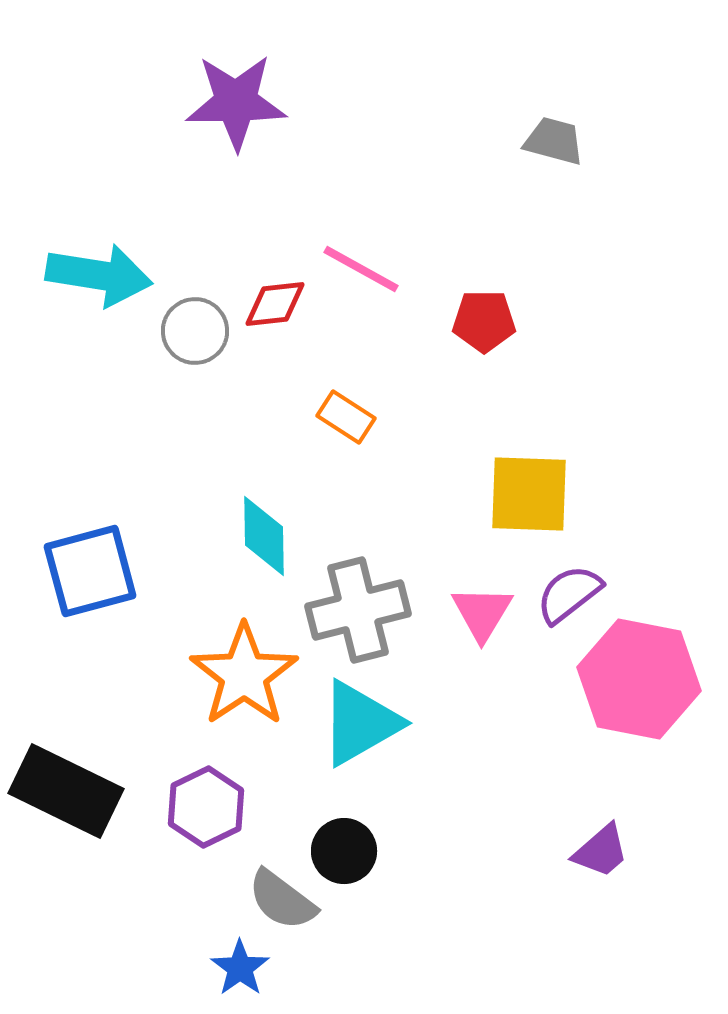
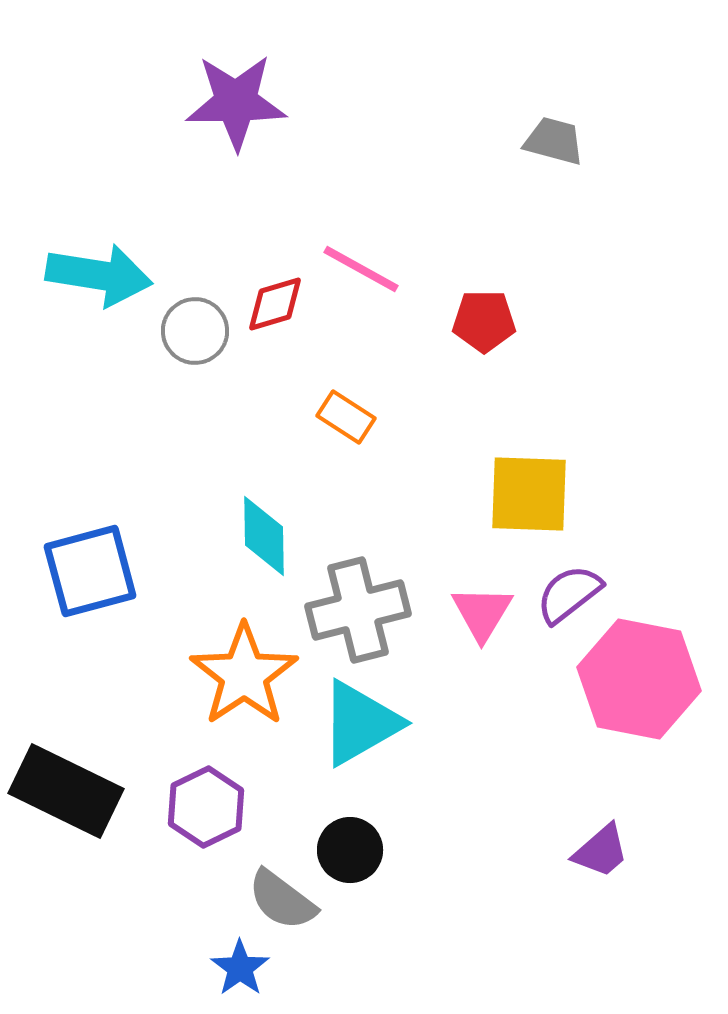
red diamond: rotated 10 degrees counterclockwise
black circle: moved 6 px right, 1 px up
